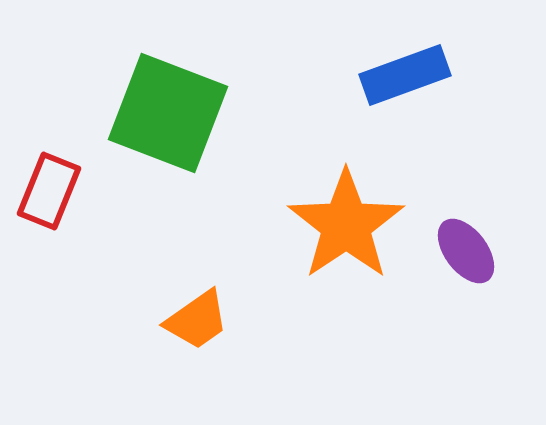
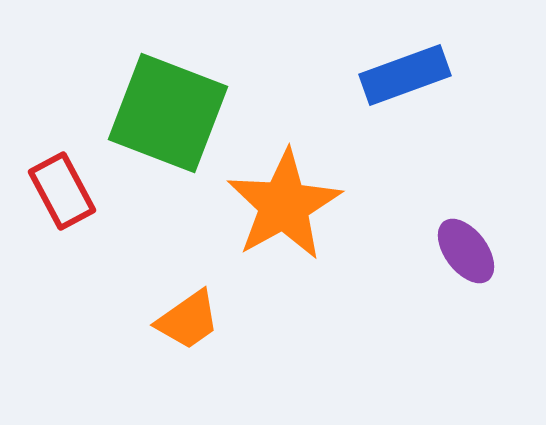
red rectangle: moved 13 px right; rotated 50 degrees counterclockwise
orange star: moved 62 px left, 20 px up; rotated 5 degrees clockwise
orange trapezoid: moved 9 px left
